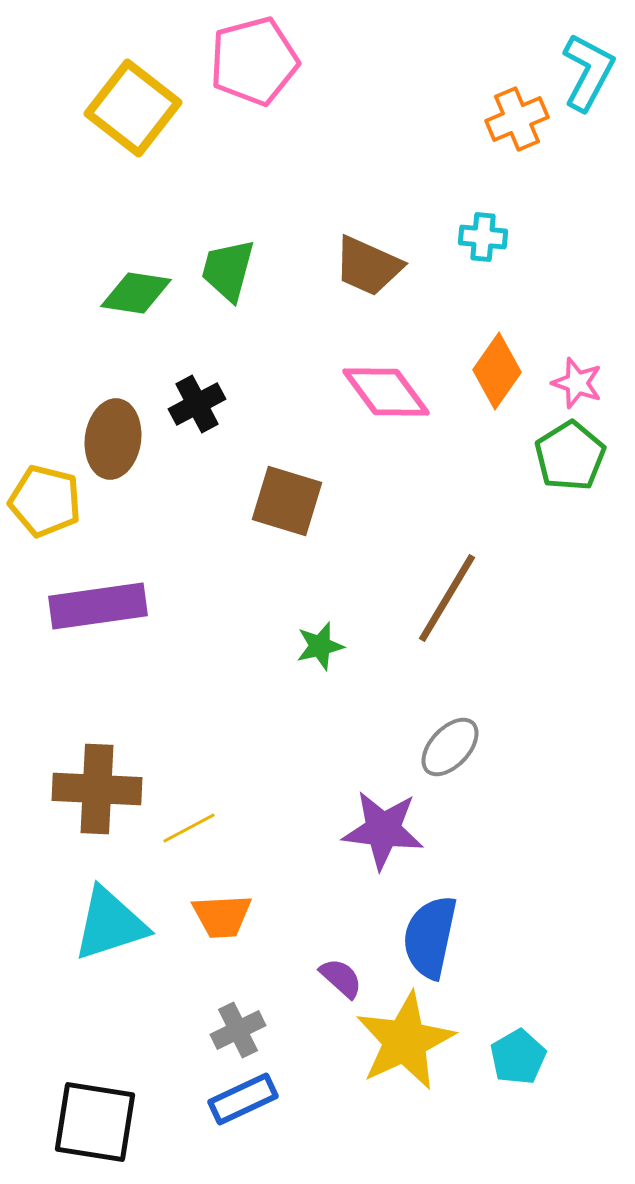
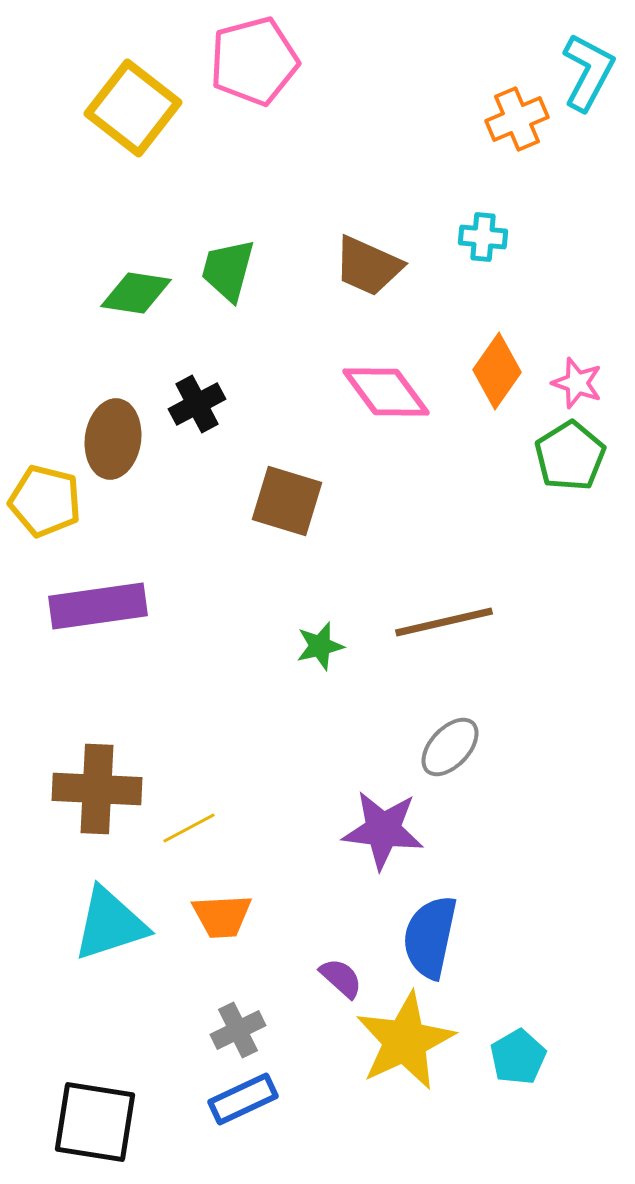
brown line: moved 3 px left, 24 px down; rotated 46 degrees clockwise
